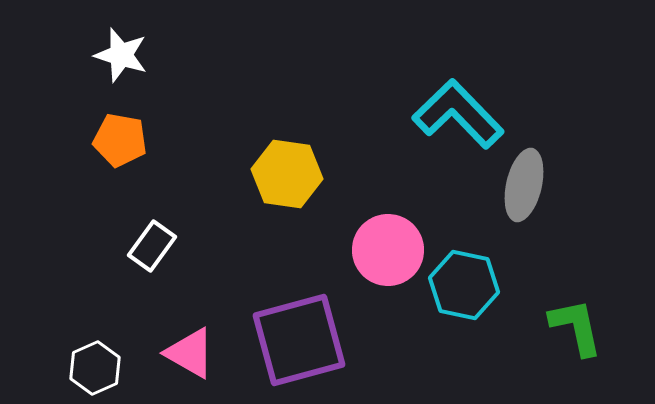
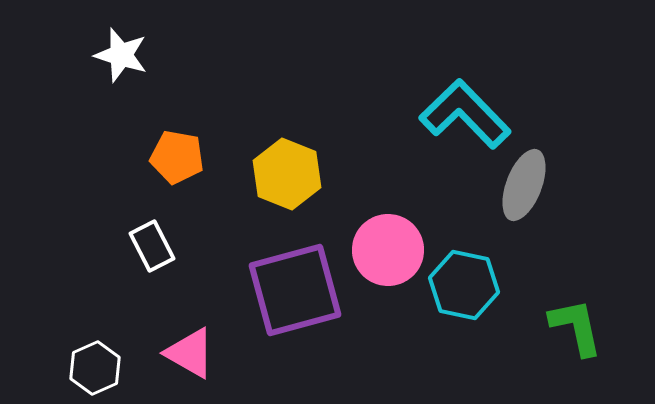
cyan L-shape: moved 7 px right
orange pentagon: moved 57 px right, 17 px down
yellow hexagon: rotated 14 degrees clockwise
gray ellipse: rotated 8 degrees clockwise
white rectangle: rotated 63 degrees counterclockwise
purple square: moved 4 px left, 50 px up
